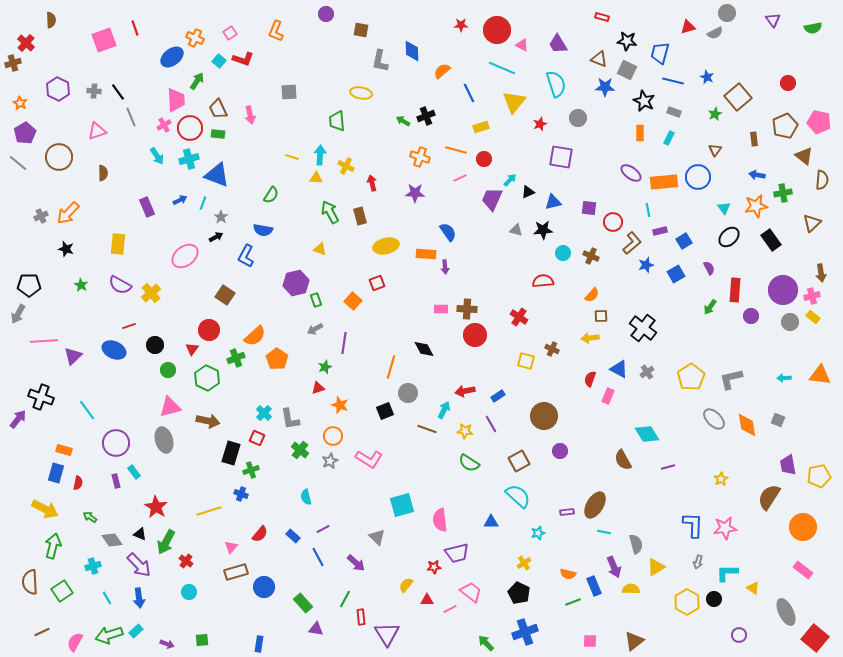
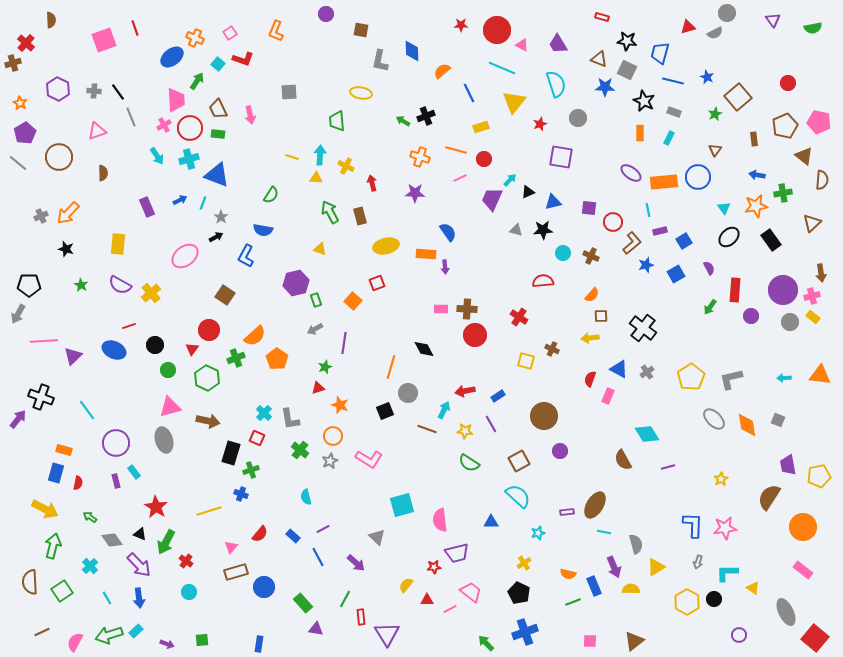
cyan square at (219, 61): moved 1 px left, 3 px down
cyan cross at (93, 566): moved 3 px left; rotated 28 degrees counterclockwise
